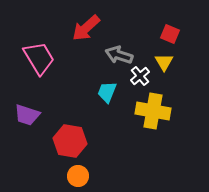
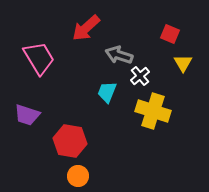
yellow triangle: moved 19 px right, 1 px down
yellow cross: rotated 8 degrees clockwise
